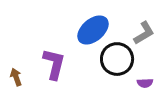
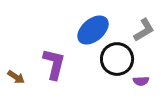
gray L-shape: moved 3 px up
brown arrow: rotated 144 degrees clockwise
purple semicircle: moved 4 px left, 2 px up
